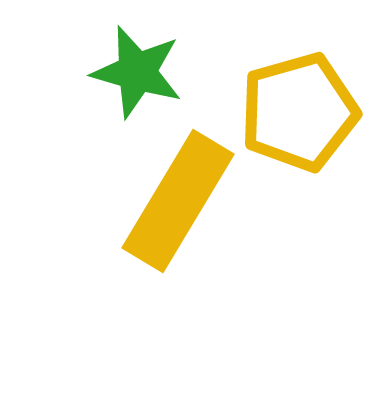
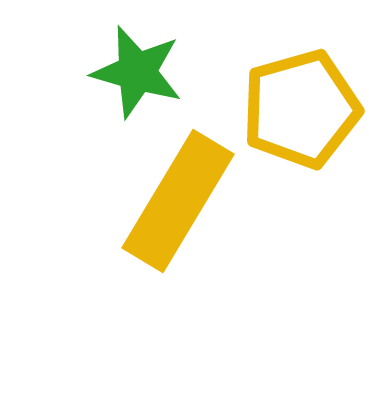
yellow pentagon: moved 2 px right, 3 px up
